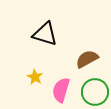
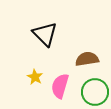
black triangle: rotated 28 degrees clockwise
brown semicircle: rotated 20 degrees clockwise
pink semicircle: moved 1 px left, 4 px up
